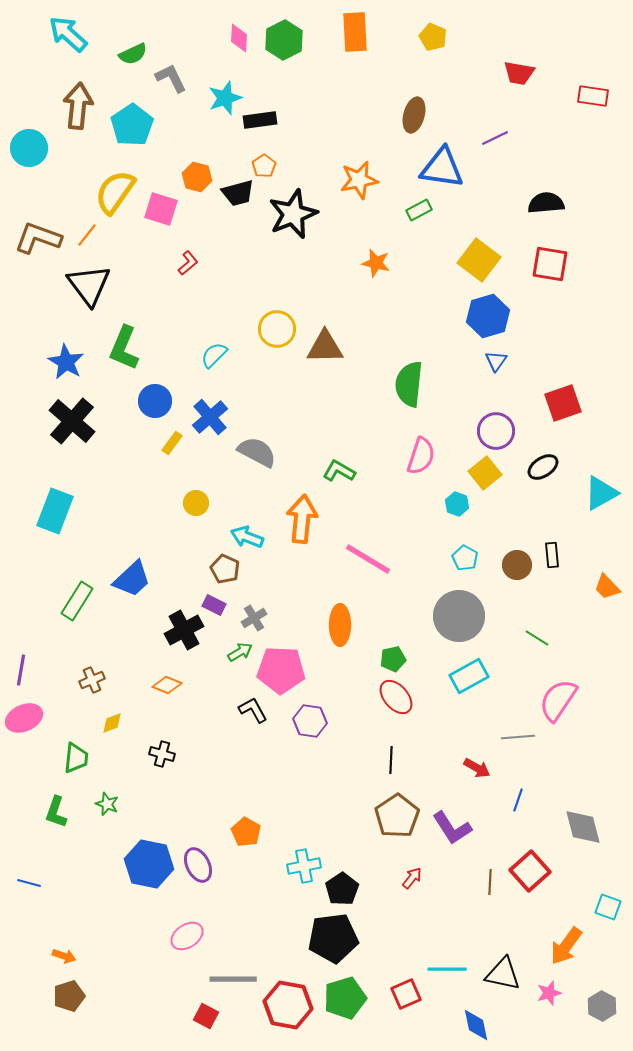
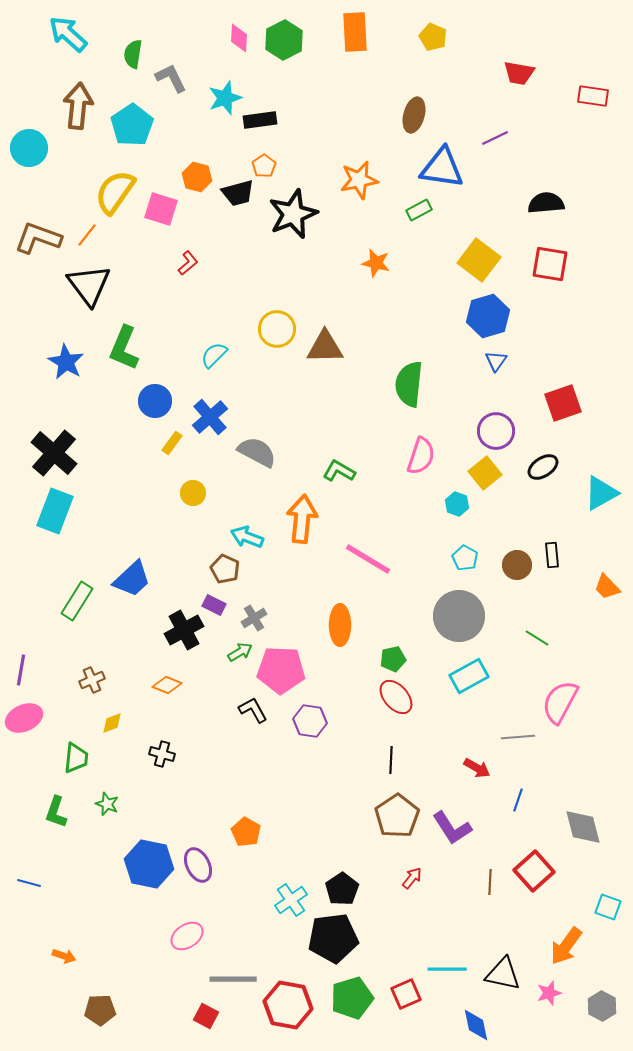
green semicircle at (133, 54): rotated 124 degrees clockwise
black cross at (72, 421): moved 18 px left, 32 px down
yellow circle at (196, 503): moved 3 px left, 10 px up
pink semicircle at (558, 700): moved 2 px right, 2 px down; rotated 6 degrees counterclockwise
cyan cross at (304, 866): moved 13 px left, 34 px down; rotated 24 degrees counterclockwise
red square at (530, 871): moved 4 px right
brown pentagon at (69, 996): moved 31 px right, 14 px down; rotated 16 degrees clockwise
green pentagon at (345, 998): moved 7 px right
